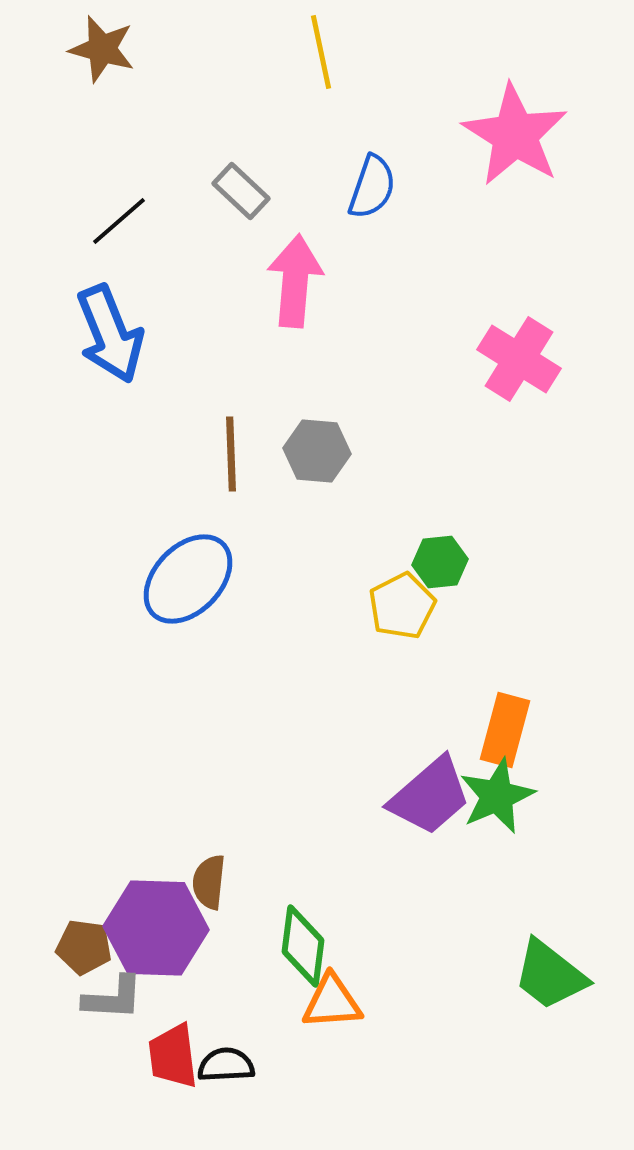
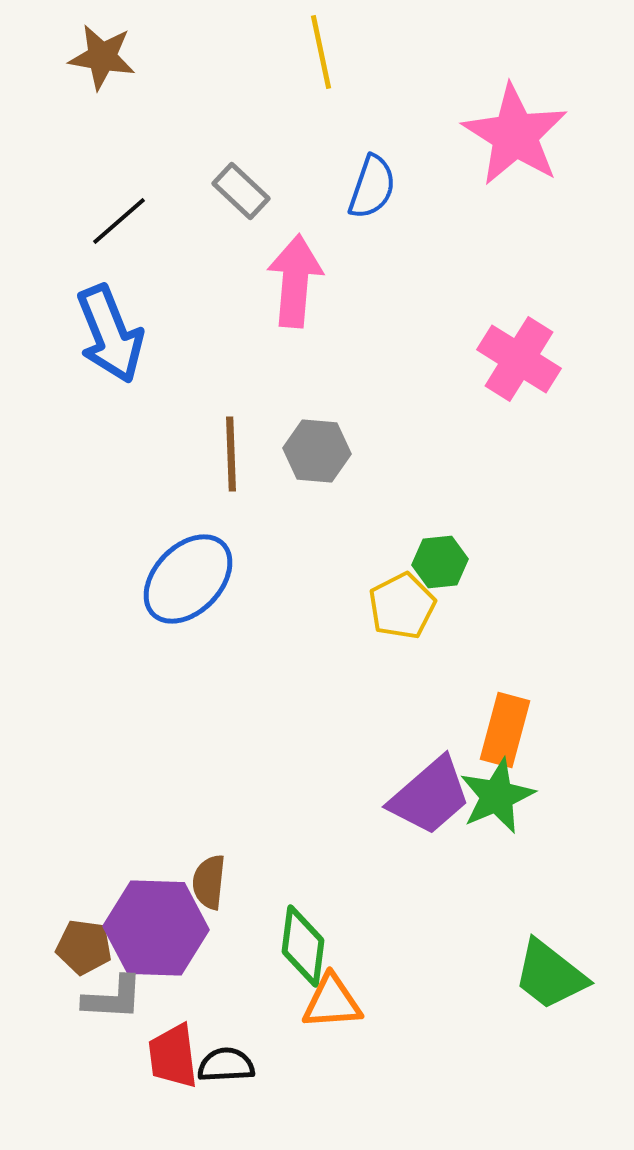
brown star: moved 8 px down; rotated 6 degrees counterclockwise
